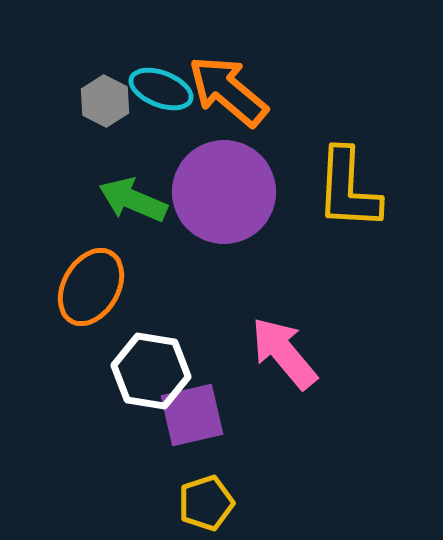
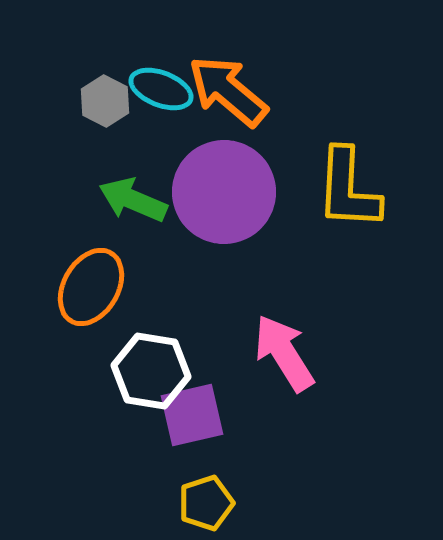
pink arrow: rotated 8 degrees clockwise
